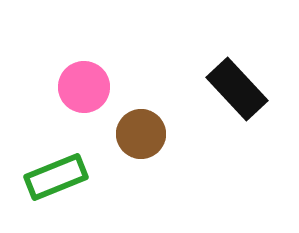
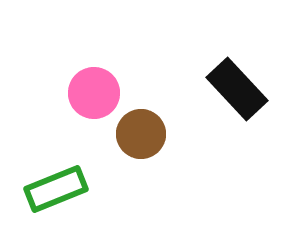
pink circle: moved 10 px right, 6 px down
green rectangle: moved 12 px down
